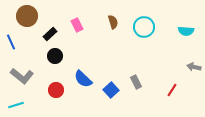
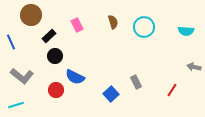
brown circle: moved 4 px right, 1 px up
black rectangle: moved 1 px left, 2 px down
blue semicircle: moved 8 px left, 2 px up; rotated 18 degrees counterclockwise
blue square: moved 4 px down
